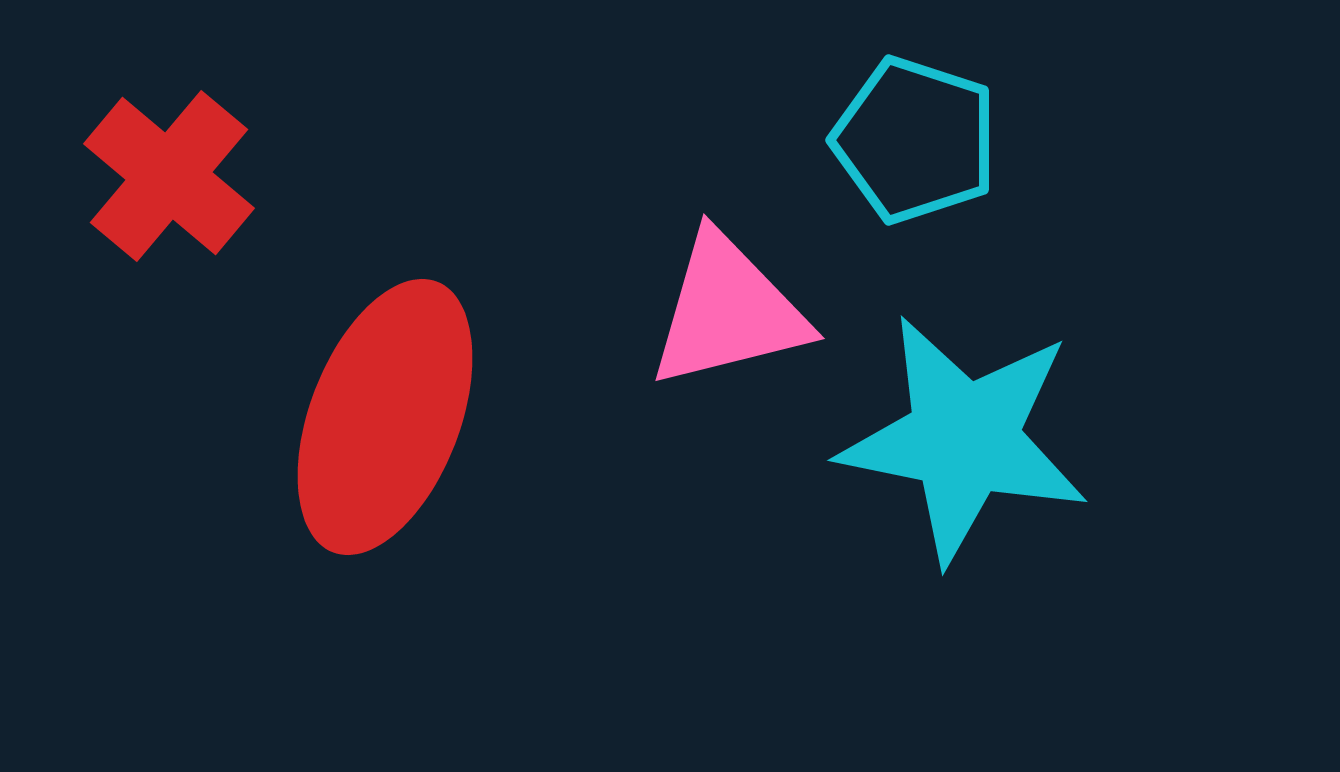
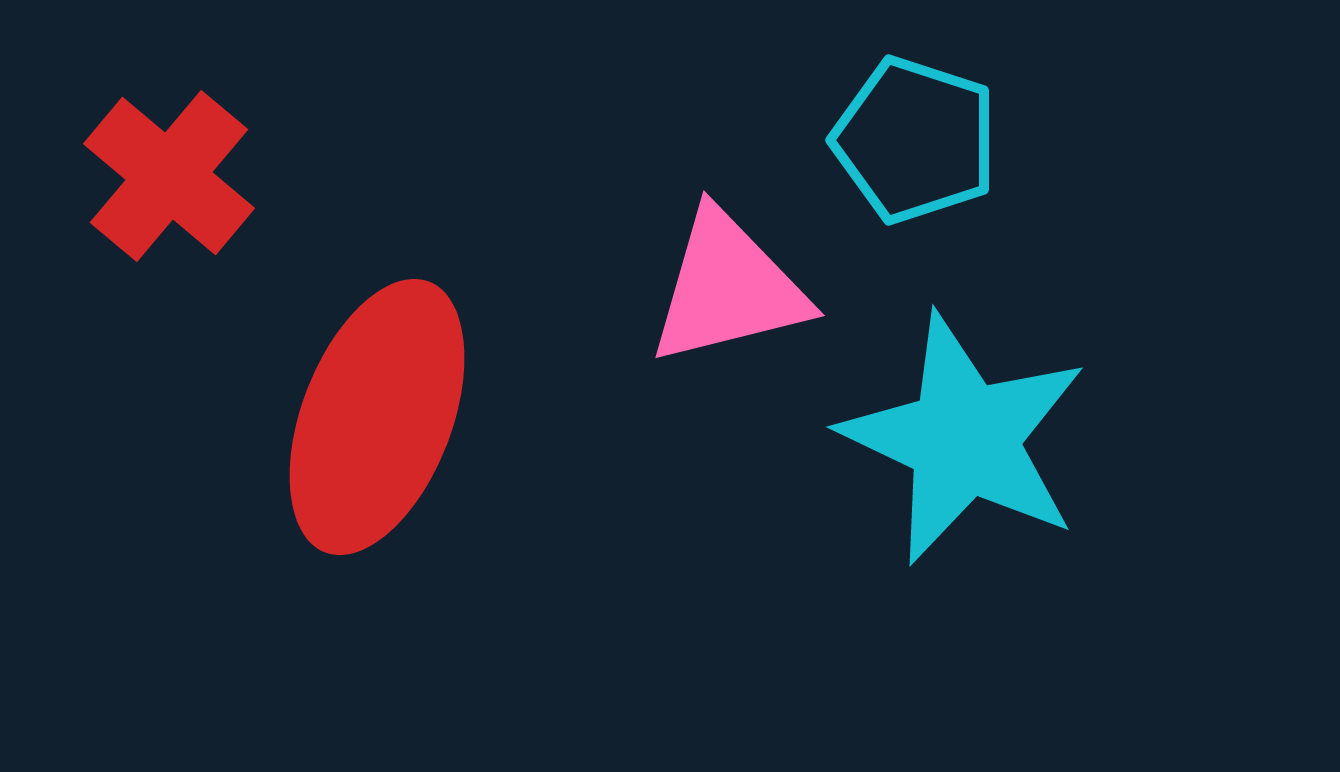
pink triangle: moved 23 px up
red ellipse: moved 8 px left
cyan star: rotated 14 degrees clockwise
